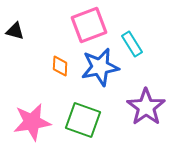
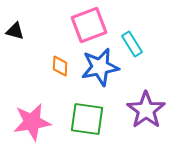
purple star: moved 3 px down
green square: moved 4 px right, 1 px up; rotated 12 degrees counterclockwise
